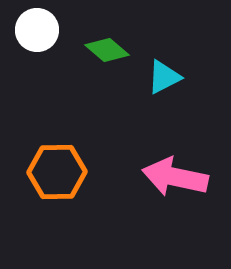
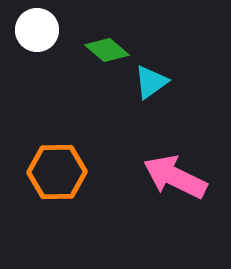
cyan triangle: moved 13 px left, 5 px down; rotated 9 degrees counterclockwise
pink arrow: rotated 14 degrees clockwise
